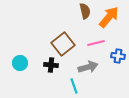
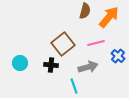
brown semicircle: rotated 28 degrees clockwise
blue cross: rotated 32 degrees clockwise
